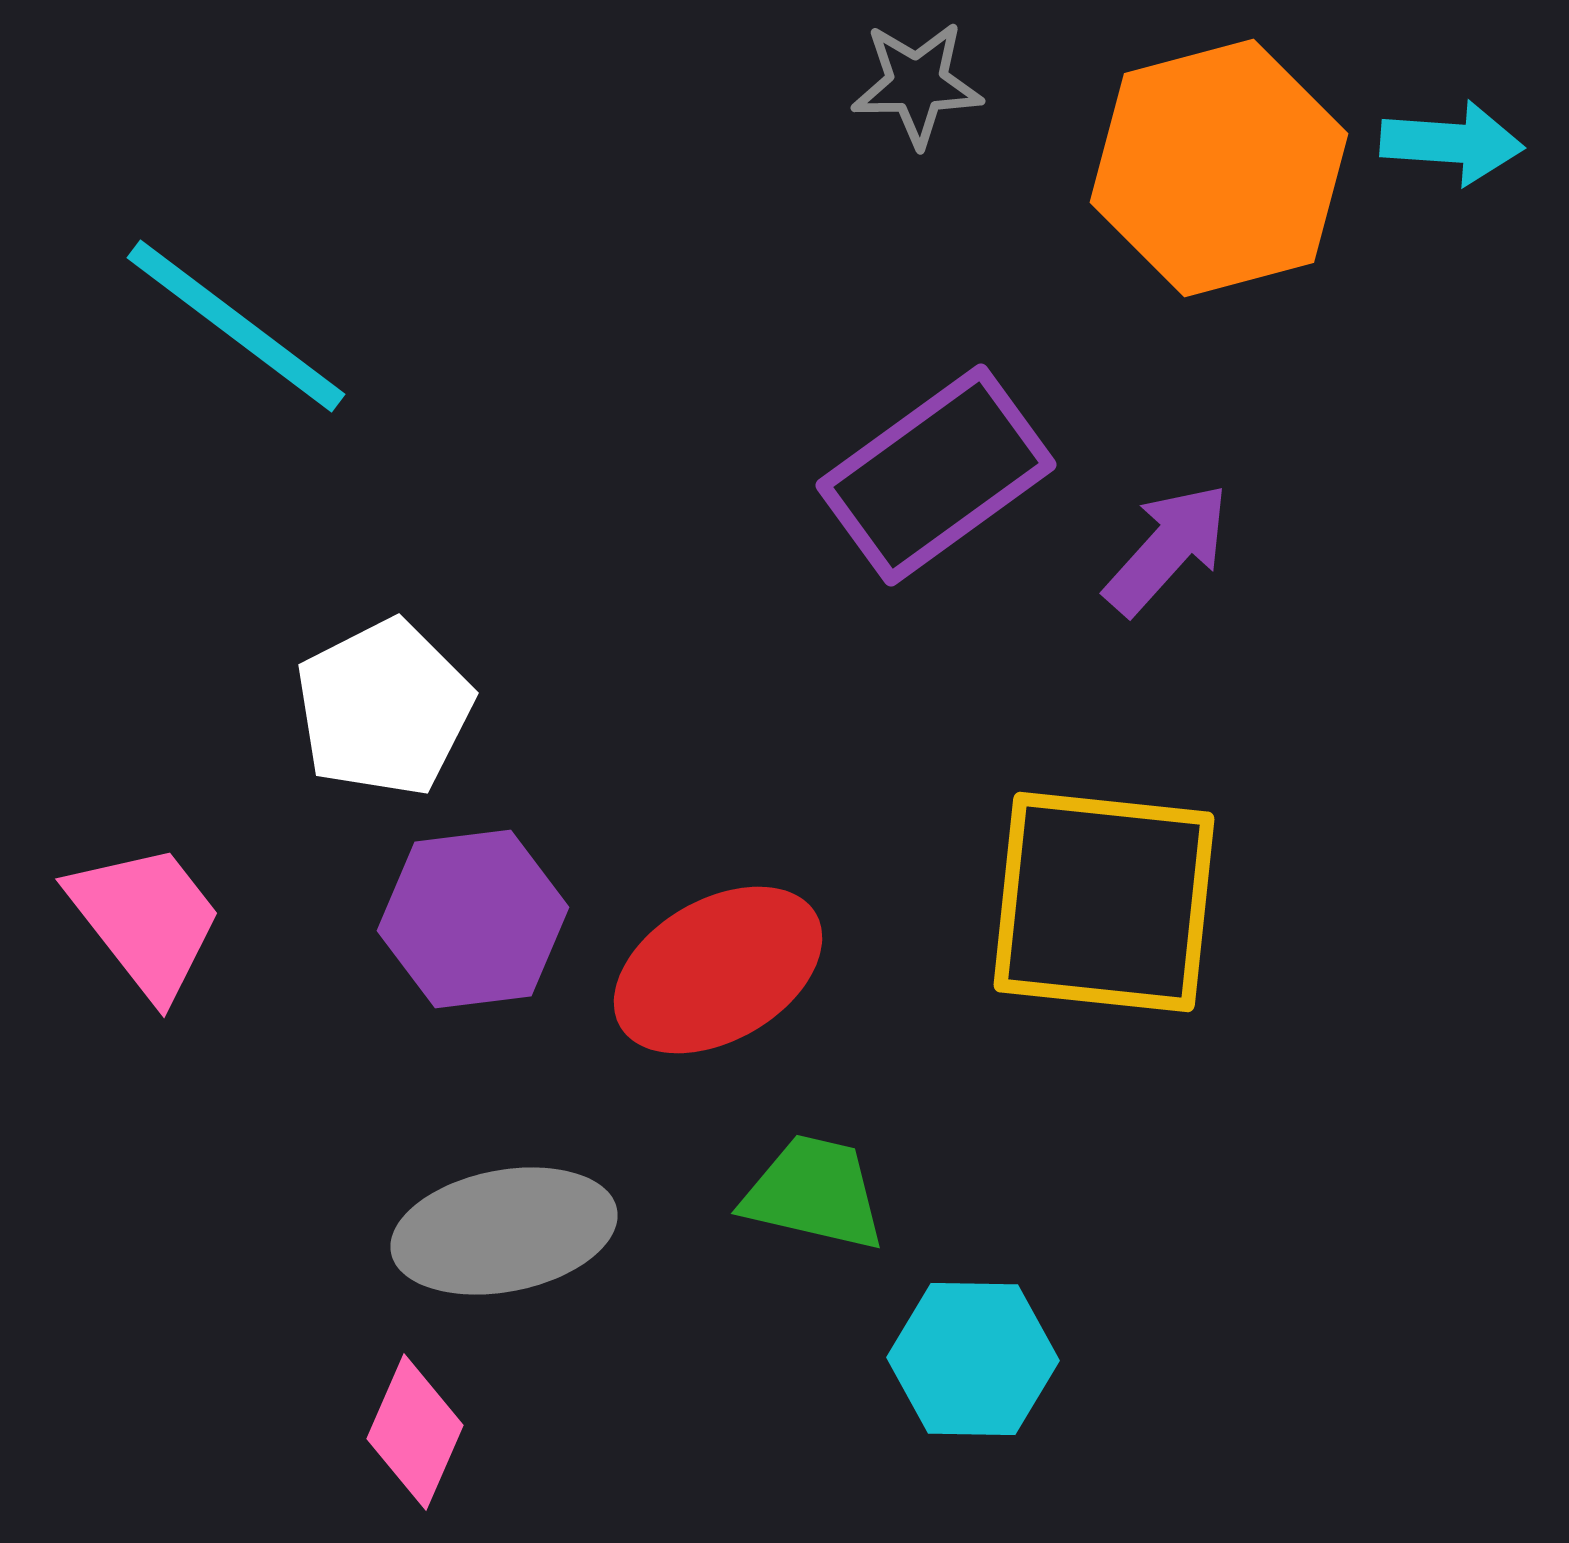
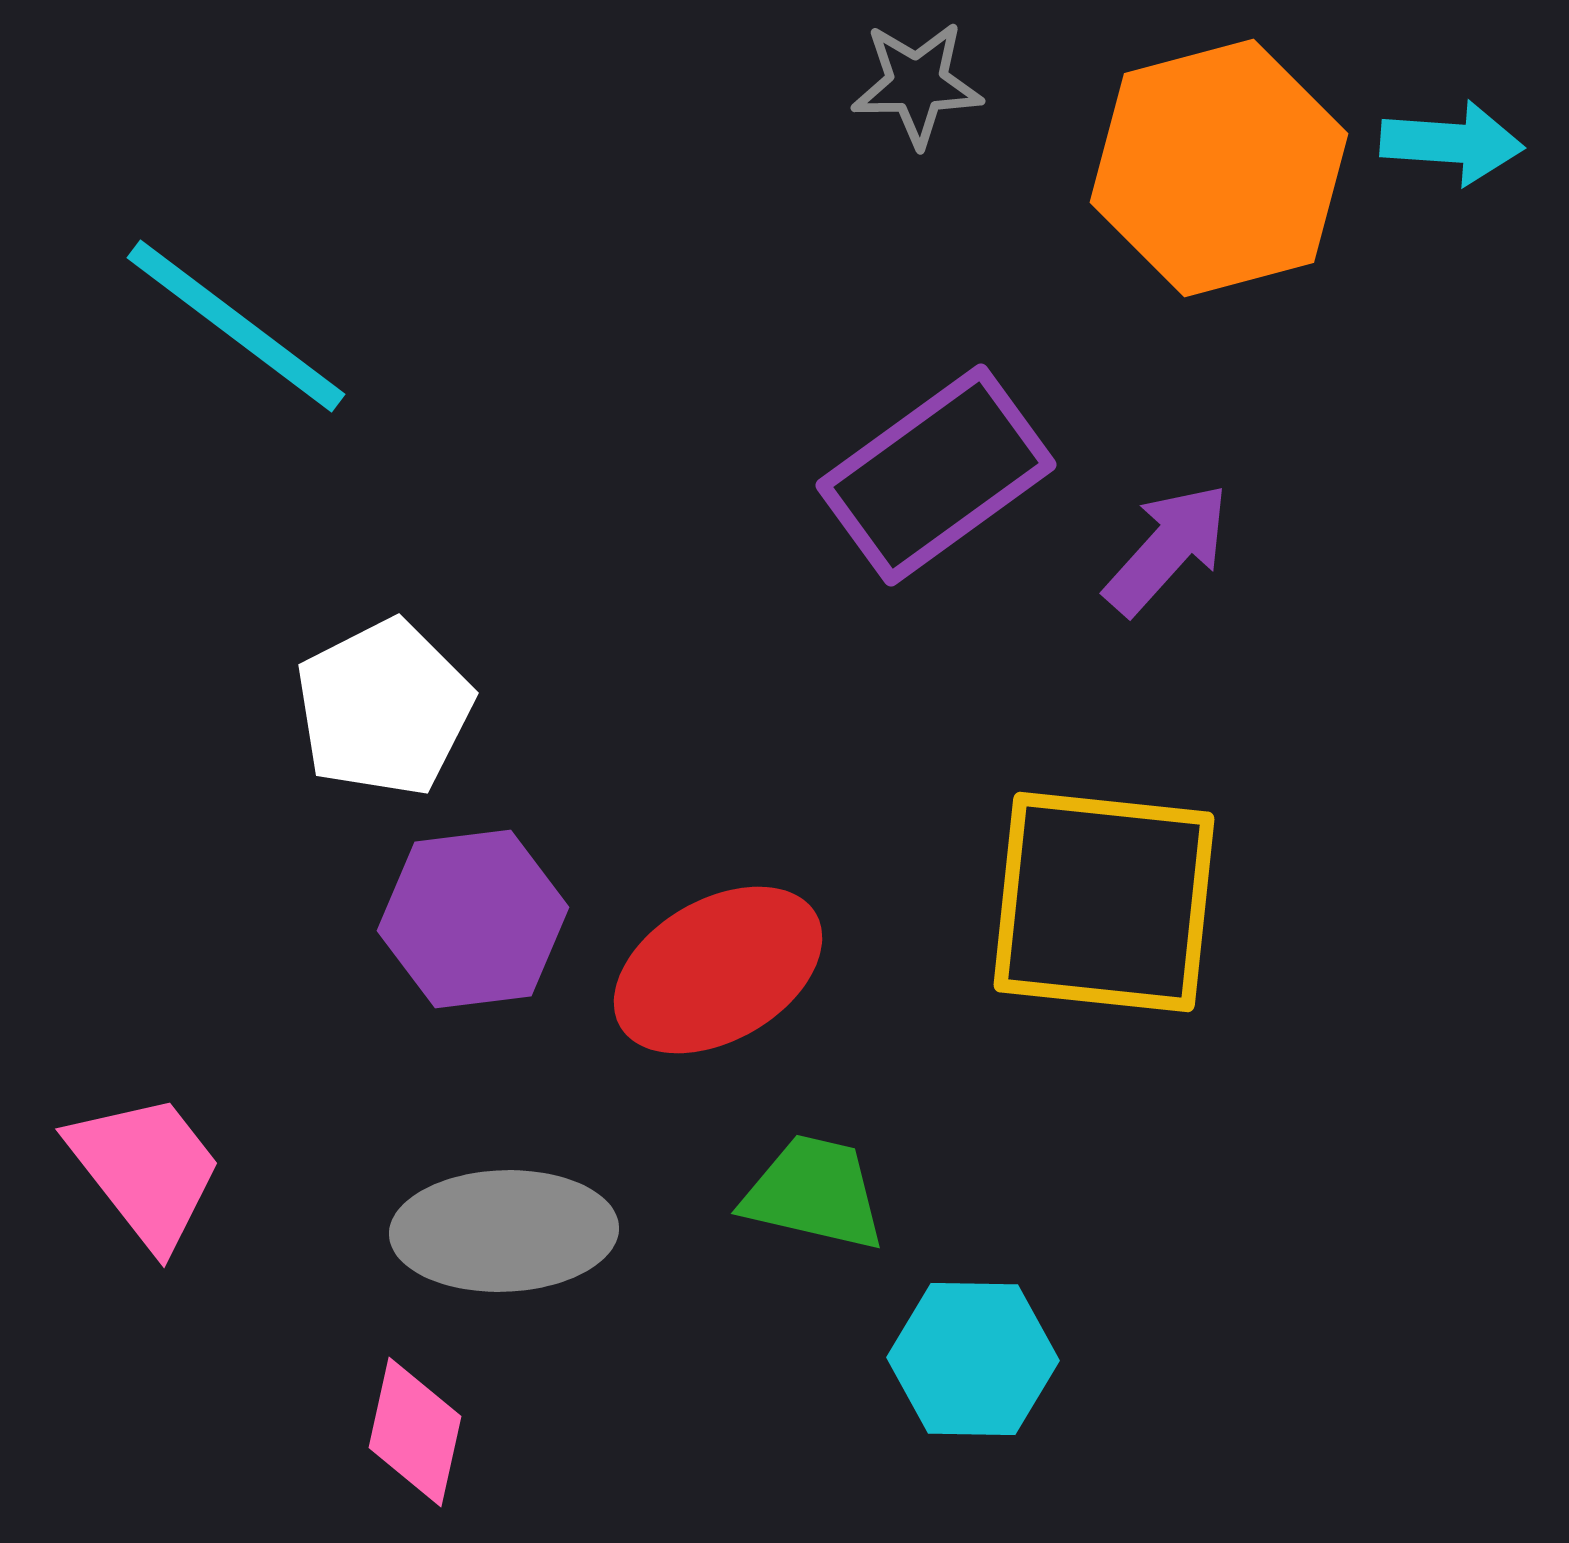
pink trapezoid: moved 250 px down
gray ellipse: rotated 9 degrees clockwise
pink diamond: rotated 11 degrees counterclockwise
